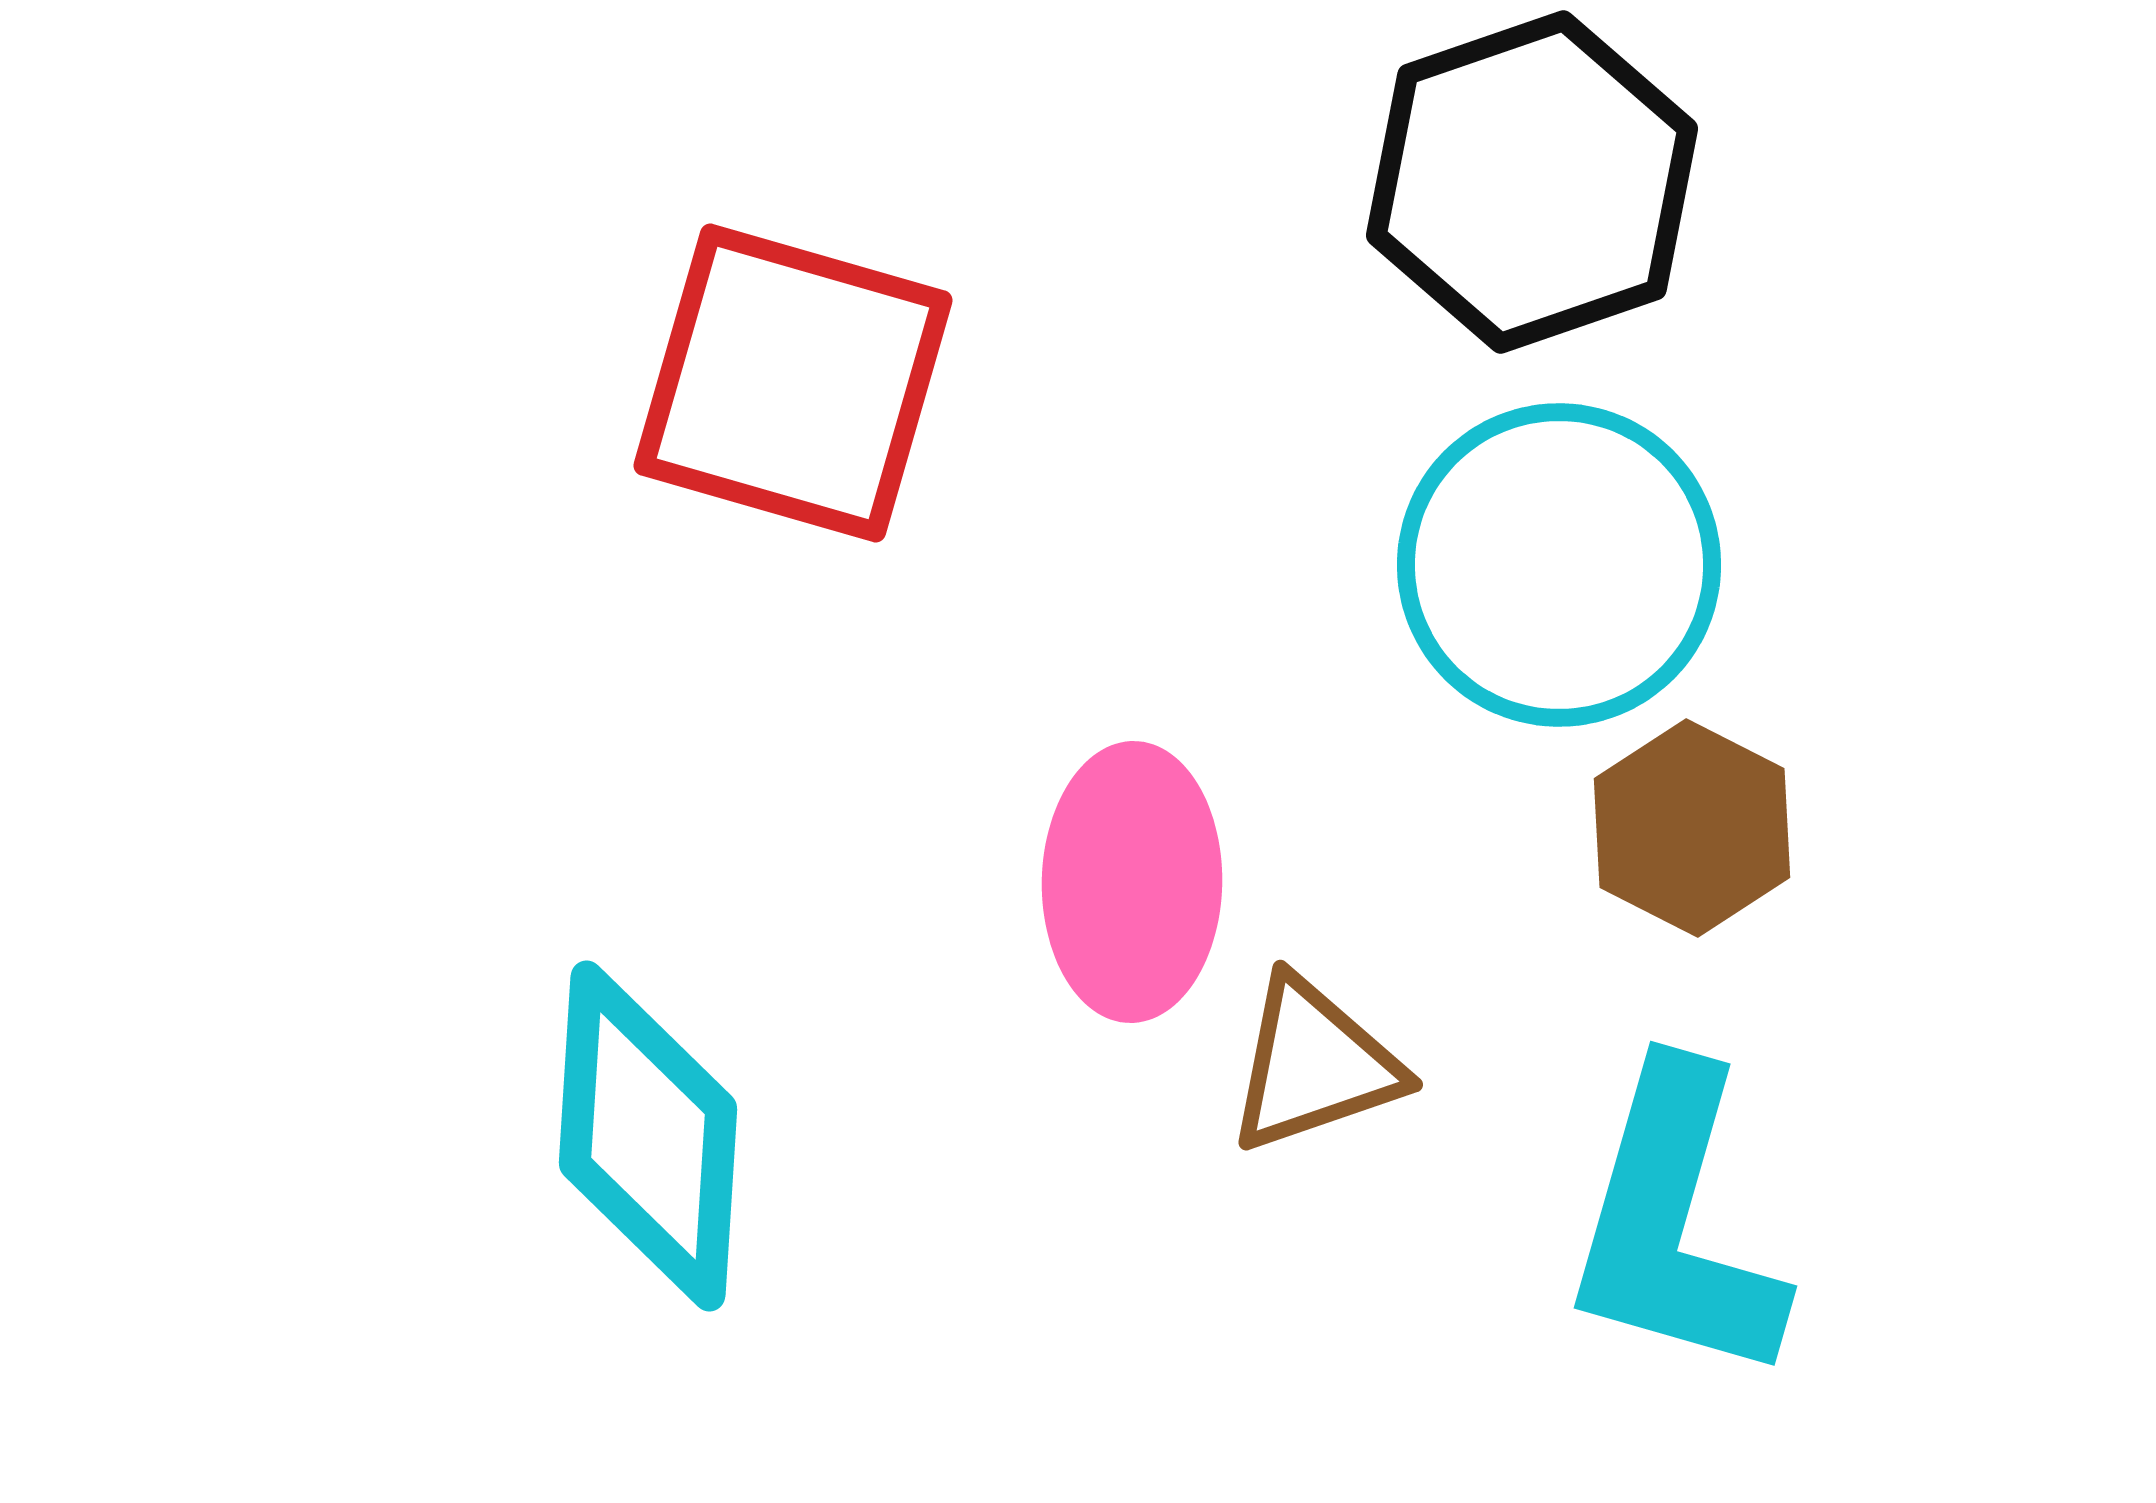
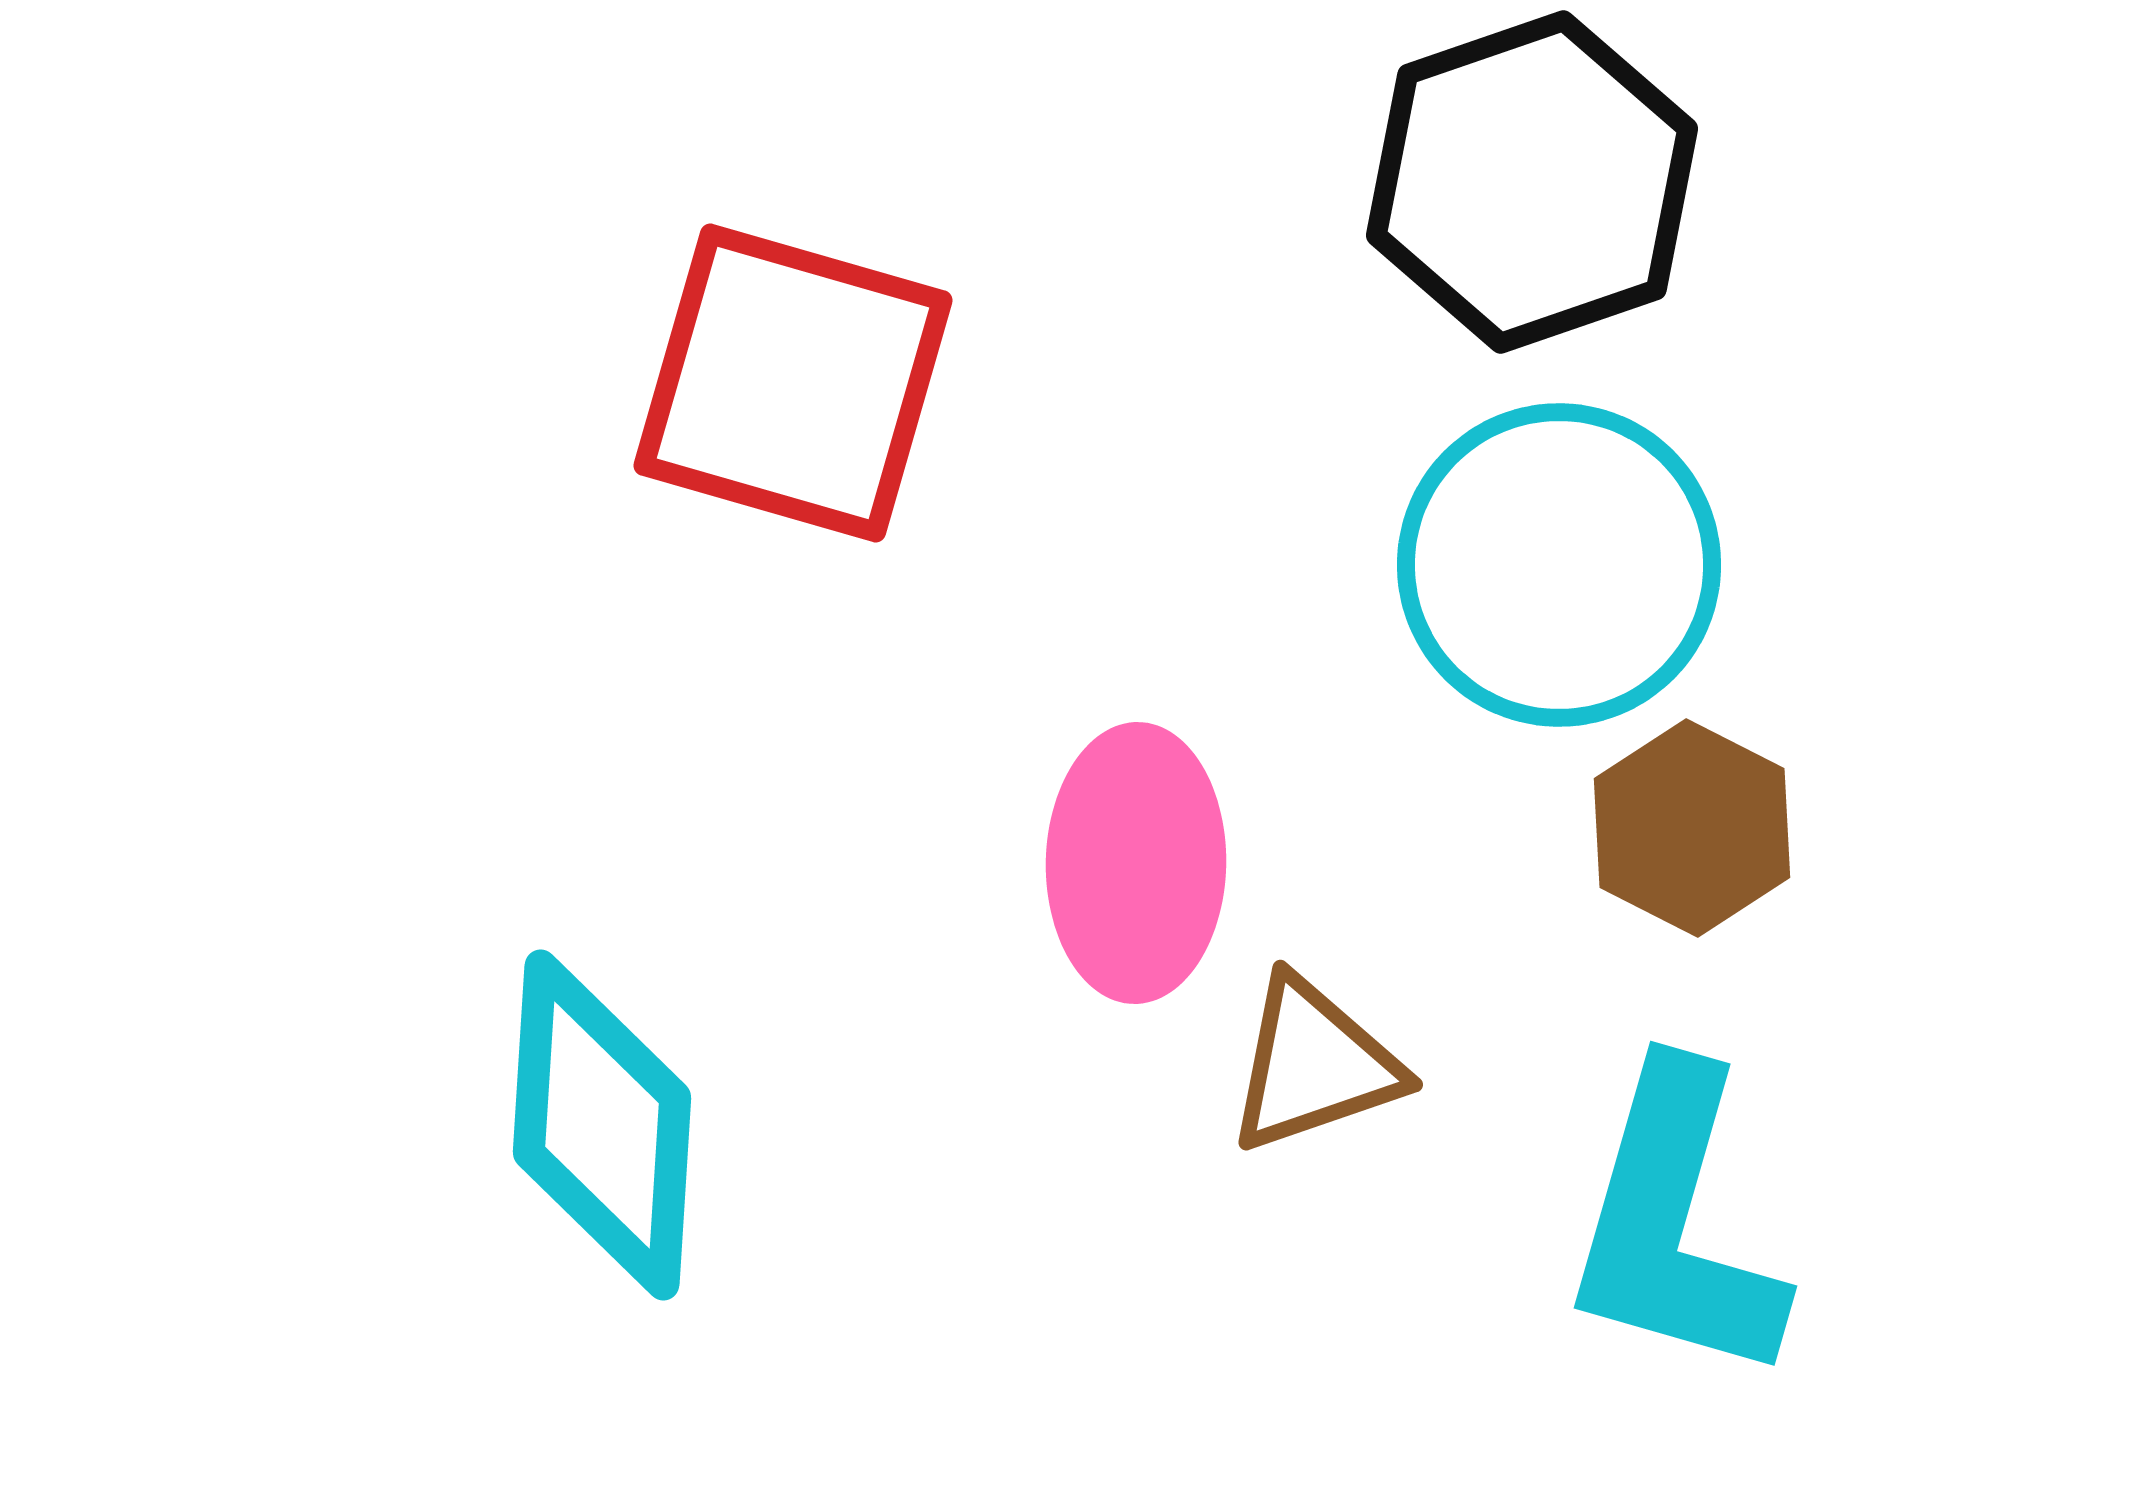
pink ellipse: moved 4 px right, 19 px up
cyan diamond: moved 46 px left, 11 px up
